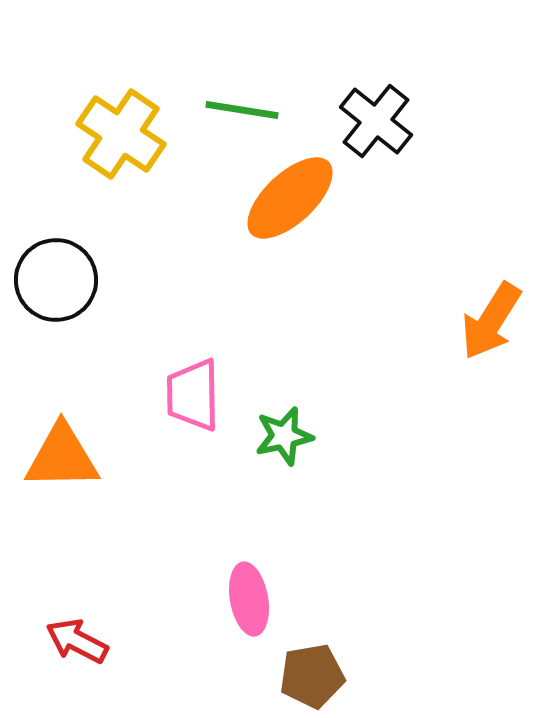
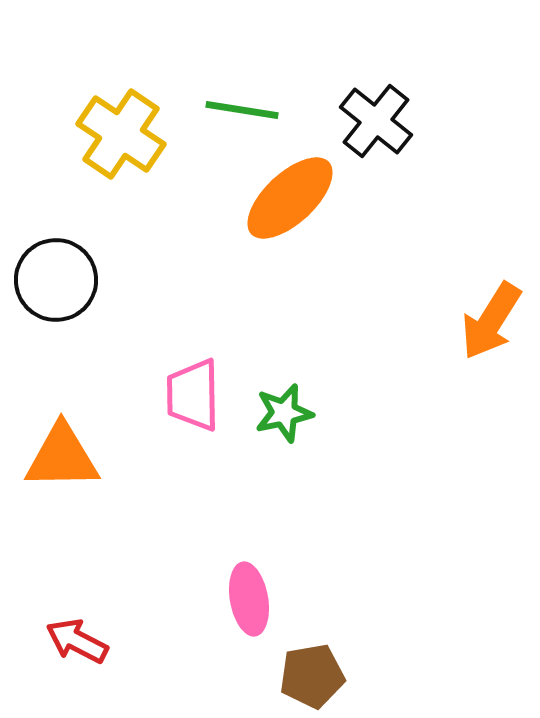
green star: moved 23 px up
